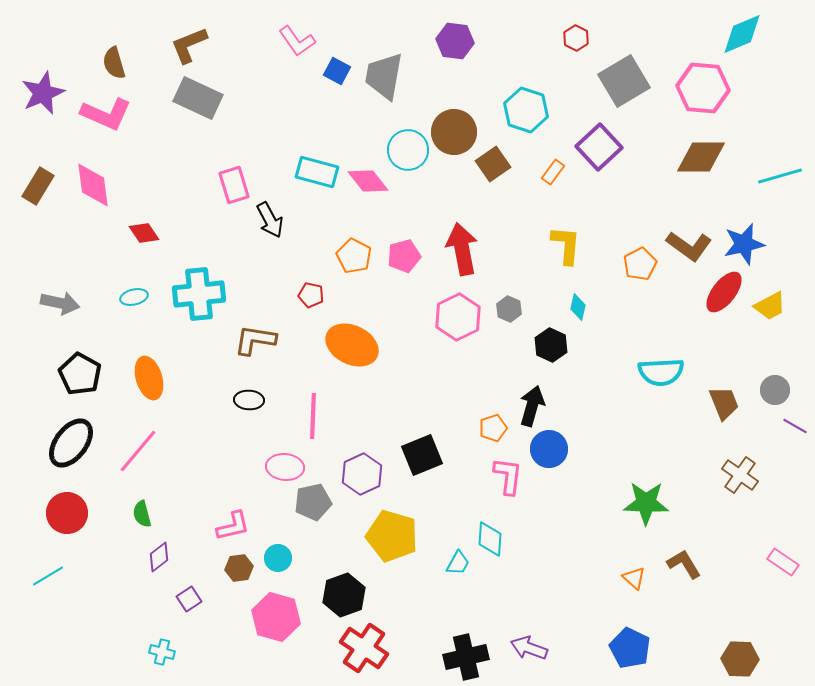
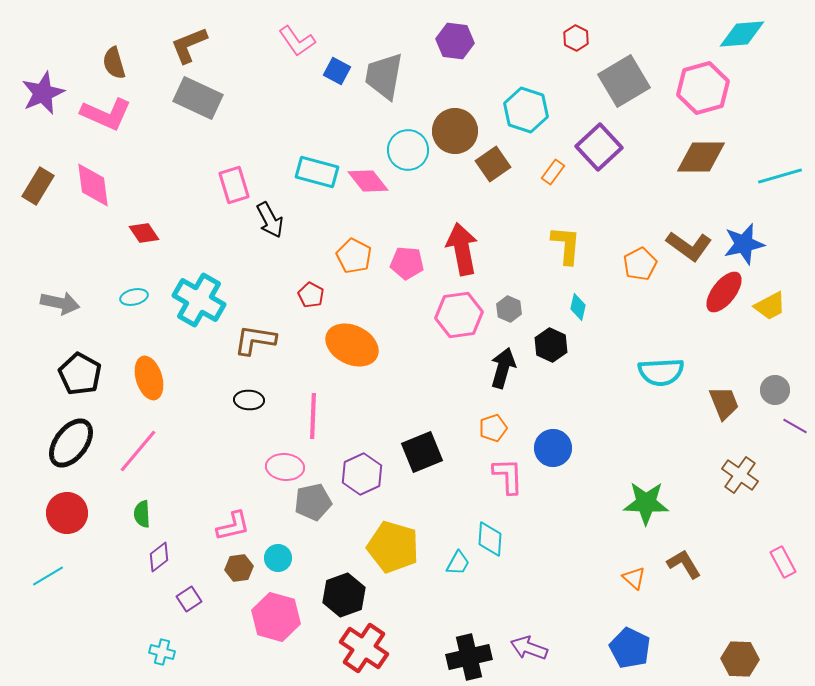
cyan diamond at (742, 34): rotated 18 degrees clockwise
pink hexagon at (703, 88): rotated 21 degrees counterclockwise
brown circle at (454, 132): moved 1 px right, 1 px up
pink pentagon at (404, 256): moved 3 px right, 7 px down; rotated 20 degrees clockwise
cyan cross at (199, 294): moved 6 px down; rotated 36 degrees clockwise
red pentagon at (311, 295): rotated 15 degrees clockwise
pink hexagon at (458, 317): moved 1 px right, 2 px up; rotated 18 degrees clockwise
black arrow at (532, 406): moved 29 px left, 38 px up
blue circle at (549, 449): moved 4 px right, 1 px up
black square at (422, 455): moved 3 px up
pink L-shape at (508, 476): rotated 9 degrees counterclockwise
green semicircle at (142, 514): rotated 12 degrees clockwise
yellow pentagon at (392, 536): moved 1 px right, 11 px down
pink rectangle at (783, 562): rotated 28 degrees clockwise
black cross at (466, 657): moved 3 px right
